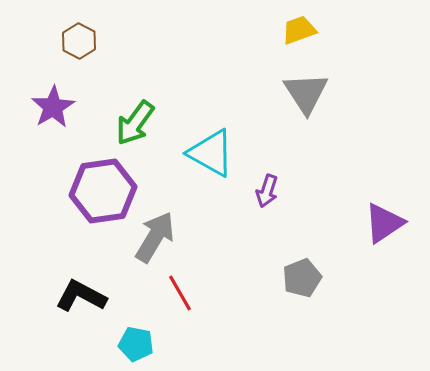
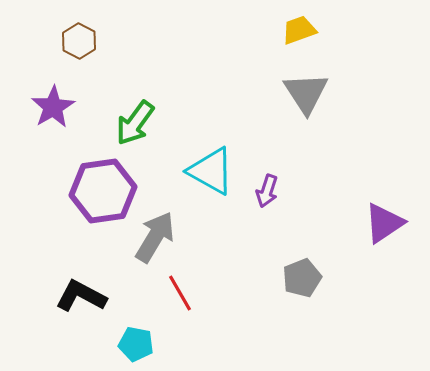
cyan triangle: moved 18 px down
